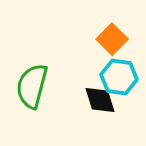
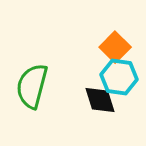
orange square: moved 3 px right, 8 px down
